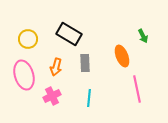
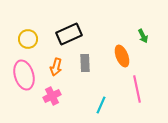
black rectangle: rotated 55 degrees counterclockwise
cyan line: moved 12 px right, 7 px down; rotated 18 degrees clockwise
